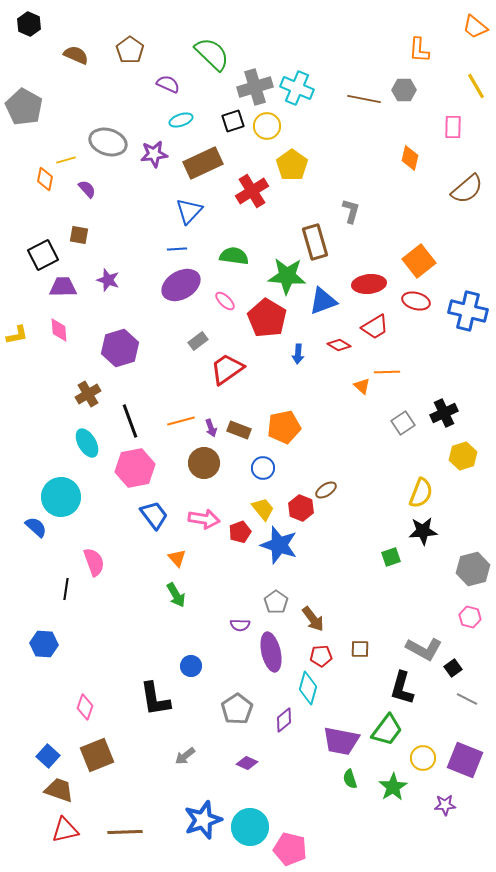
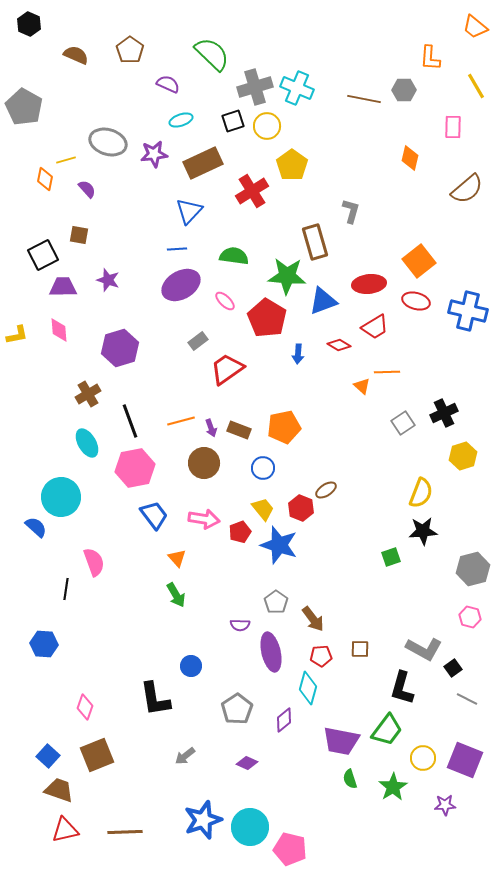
orange L-shape at (419, 50): moved 11 px right, 8 px down
